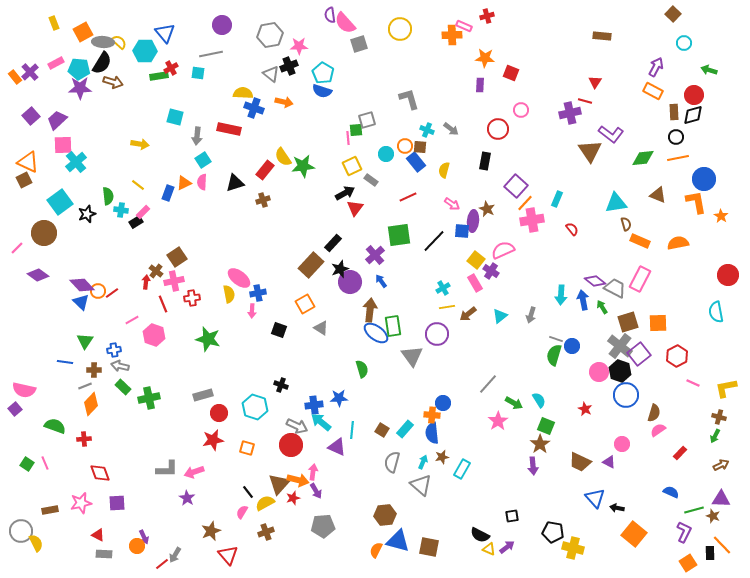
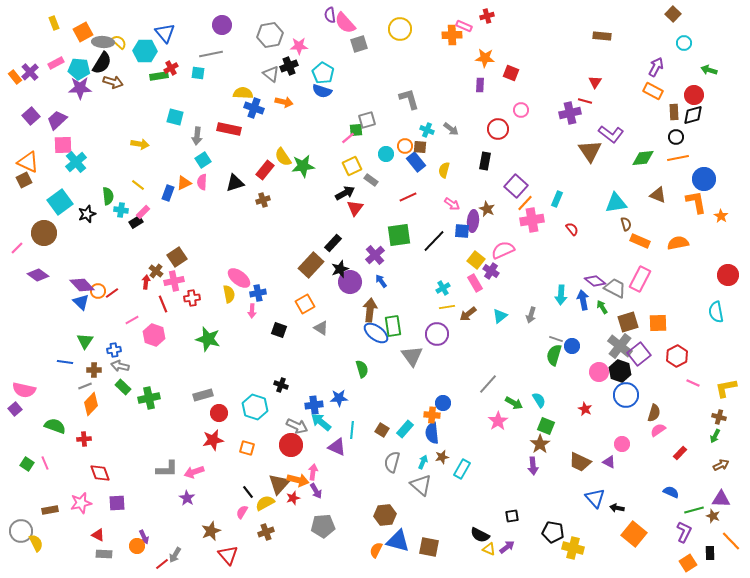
pink line at (348, 138): rotated 56 degrees clockwise
orange line at (722, 545): moved 9 px right, 4 px up
